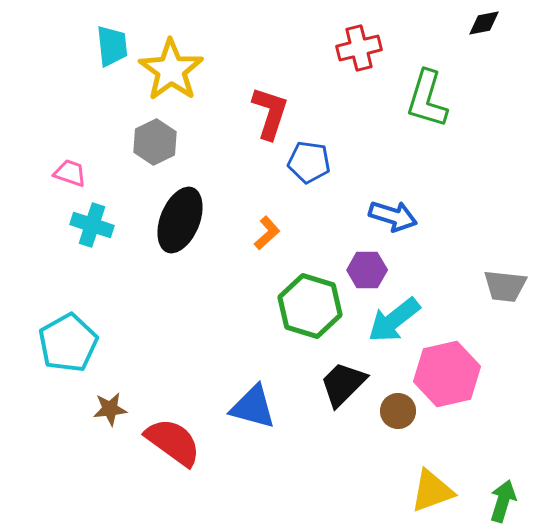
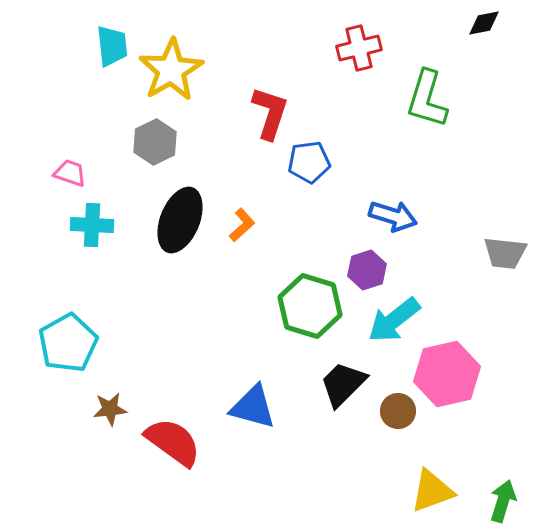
yellow star: rotated 6 degrees clockwise
blue pentagon: rotated 15 degrees counterclockwise
cyan cross: rotated 15 degrees counterclockwise
orange L-shape: moved 25 px left, 8 px up
purple hexagon: rotated 18 degrees counterclockwise
gray trapezoid: moved 33 px up
